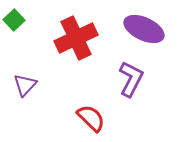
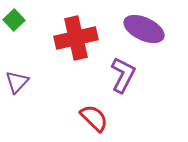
red cross: rotated 12 degrees clockwise
purple L-shape: moved 8 px left, 4 px up
purple triangle: moved 8 px left, 3 px up
red semicircle: moved 3 px right
